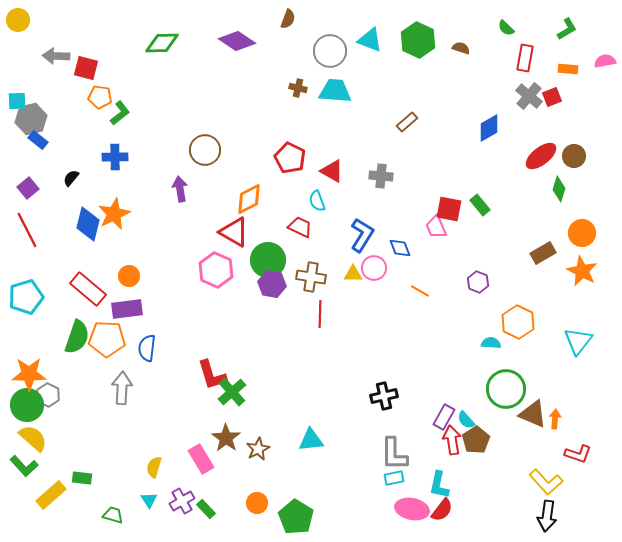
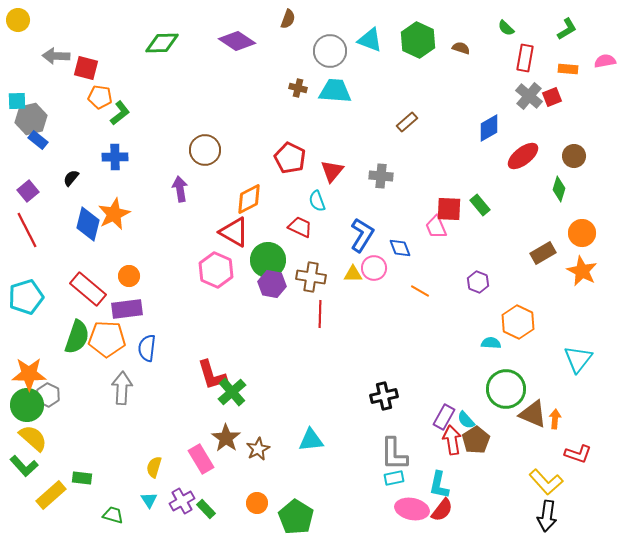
red ellipse at (541, 156): moved 18 px left
red triangle at (332, 171): rotated 40 degrees clockwise
purple square at (28, 188): moved 3 px down
red square at (449, 209): rotated 8 degrees counterclockwise
cyan triangle at (578, 341): moved 18 px down
